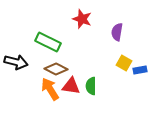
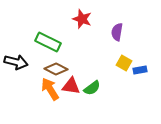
green semicircle: moved 1 px right, 2 px down; rotated 126 degrees counterclockwise
